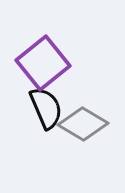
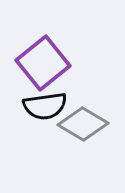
black semicircle: moved 1 px left, 2 px up; rotated 105 degrees clockwise
